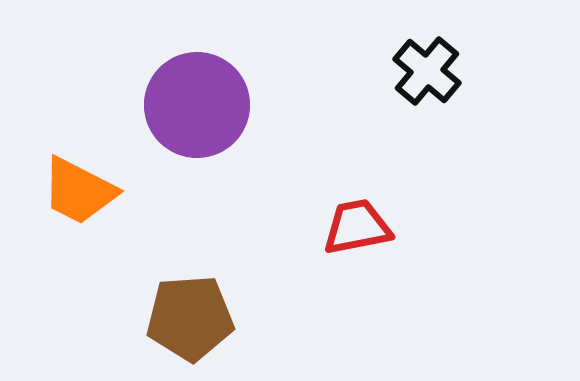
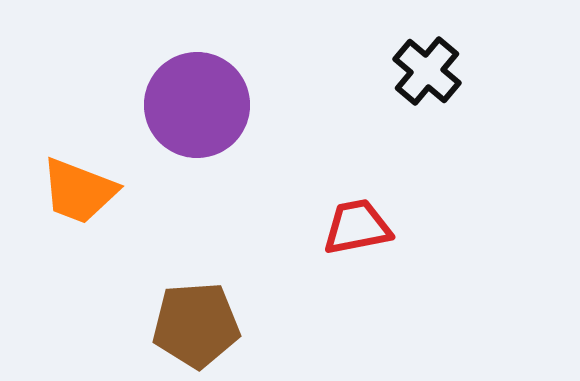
orange trapezoid: rotated 6 degrees counterclockwise
brown pentagon: moved 6 px right, 7 px down
